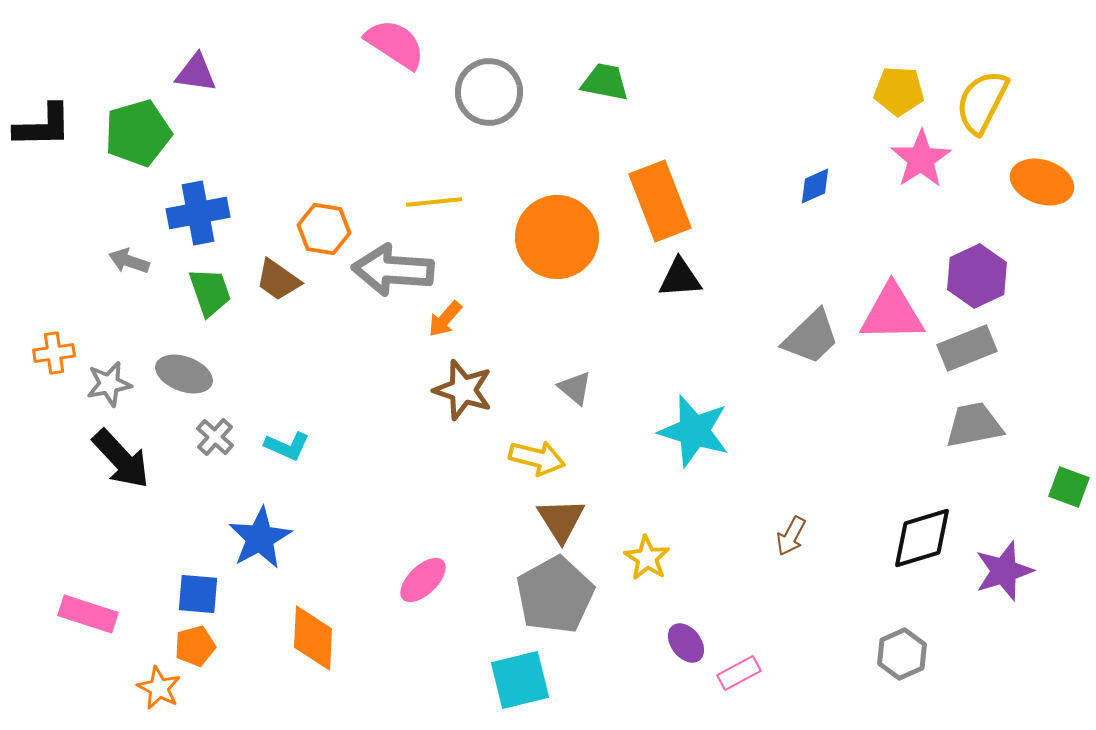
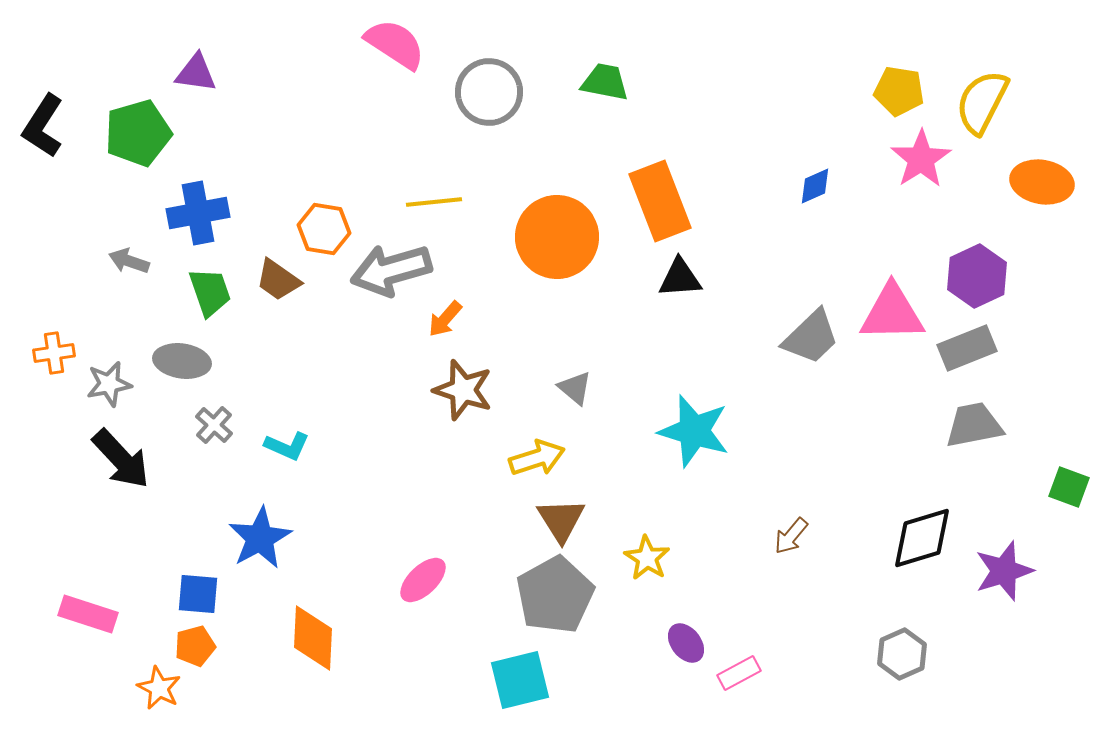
yellow pentagon at (899, 91): rotated 6 degrees clockwise
black L-shape at (43, 126): rotated 124 degrees clockwise
orange ellipse at (1042, 182): rotated 8 degrees counterclockwise
gray arrow at (393, 270): moved 2 px left; rotated 20 degrees counterclockwise
gray ellipse at (184, 374): moved 2 px left, 13 px up; rotated 12 degrees counterclockwise
gray cross at (215, 437): moved 1 px left, 12 px up
yellow arrow at (537, 458): rotated 32 degrees counterclockwise
brown arrow at (791, 536): rotated 12 degrees clockwise
